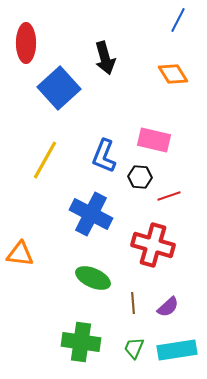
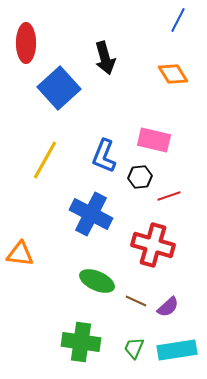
black hexagon: rotated 10 degrees counterclockwise
green ellipse: moved 4 px right, 3 px down
brown line: moved 3 px right, 2 px up; rotated 60 degrees counterclockwise
